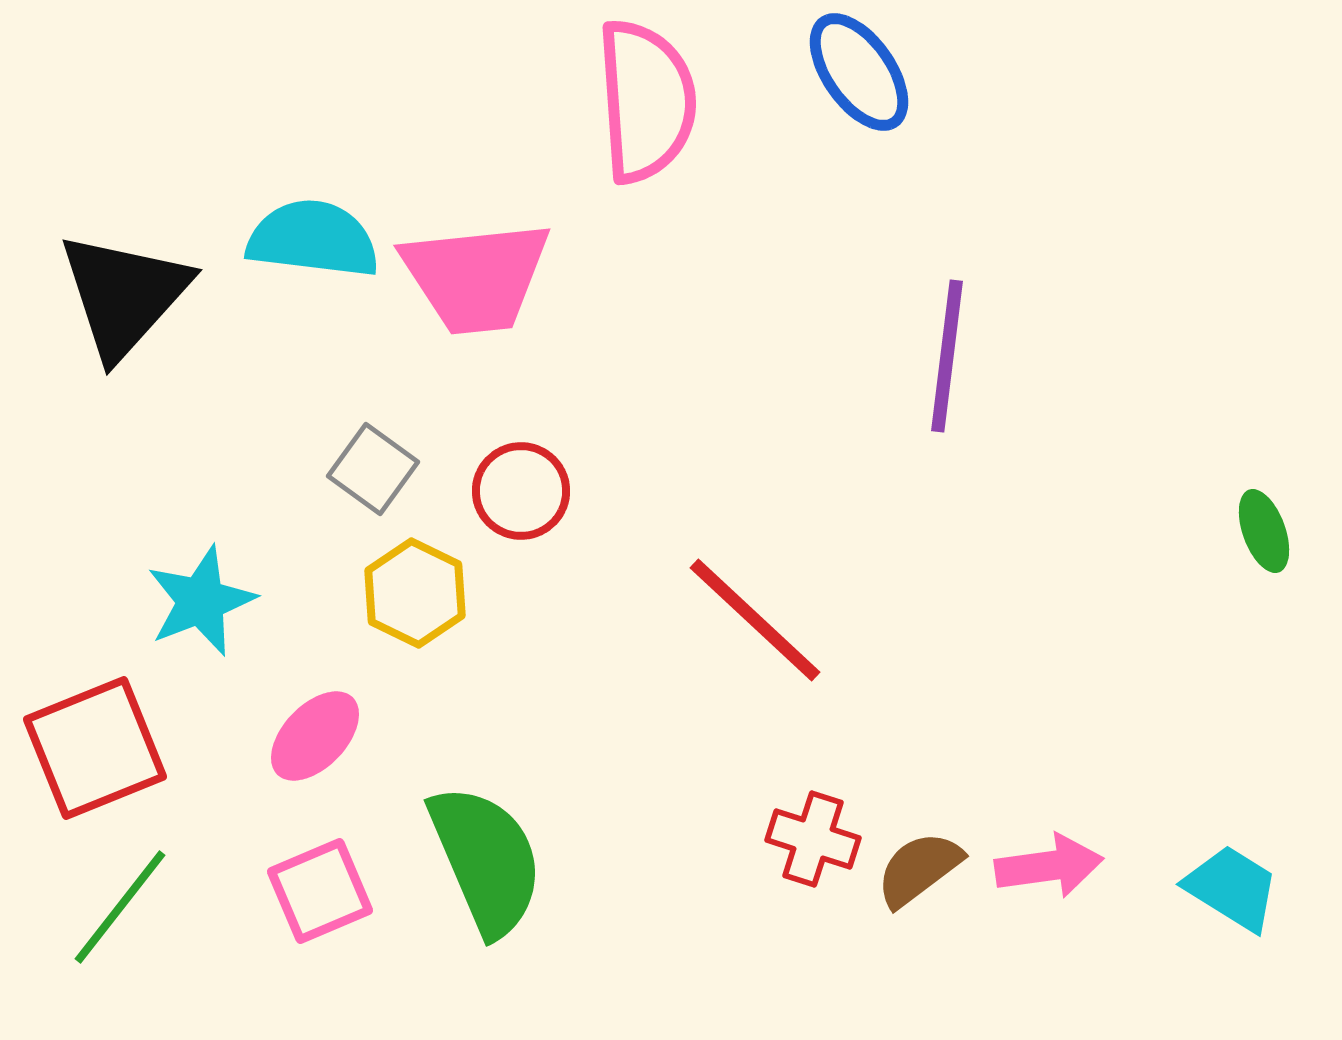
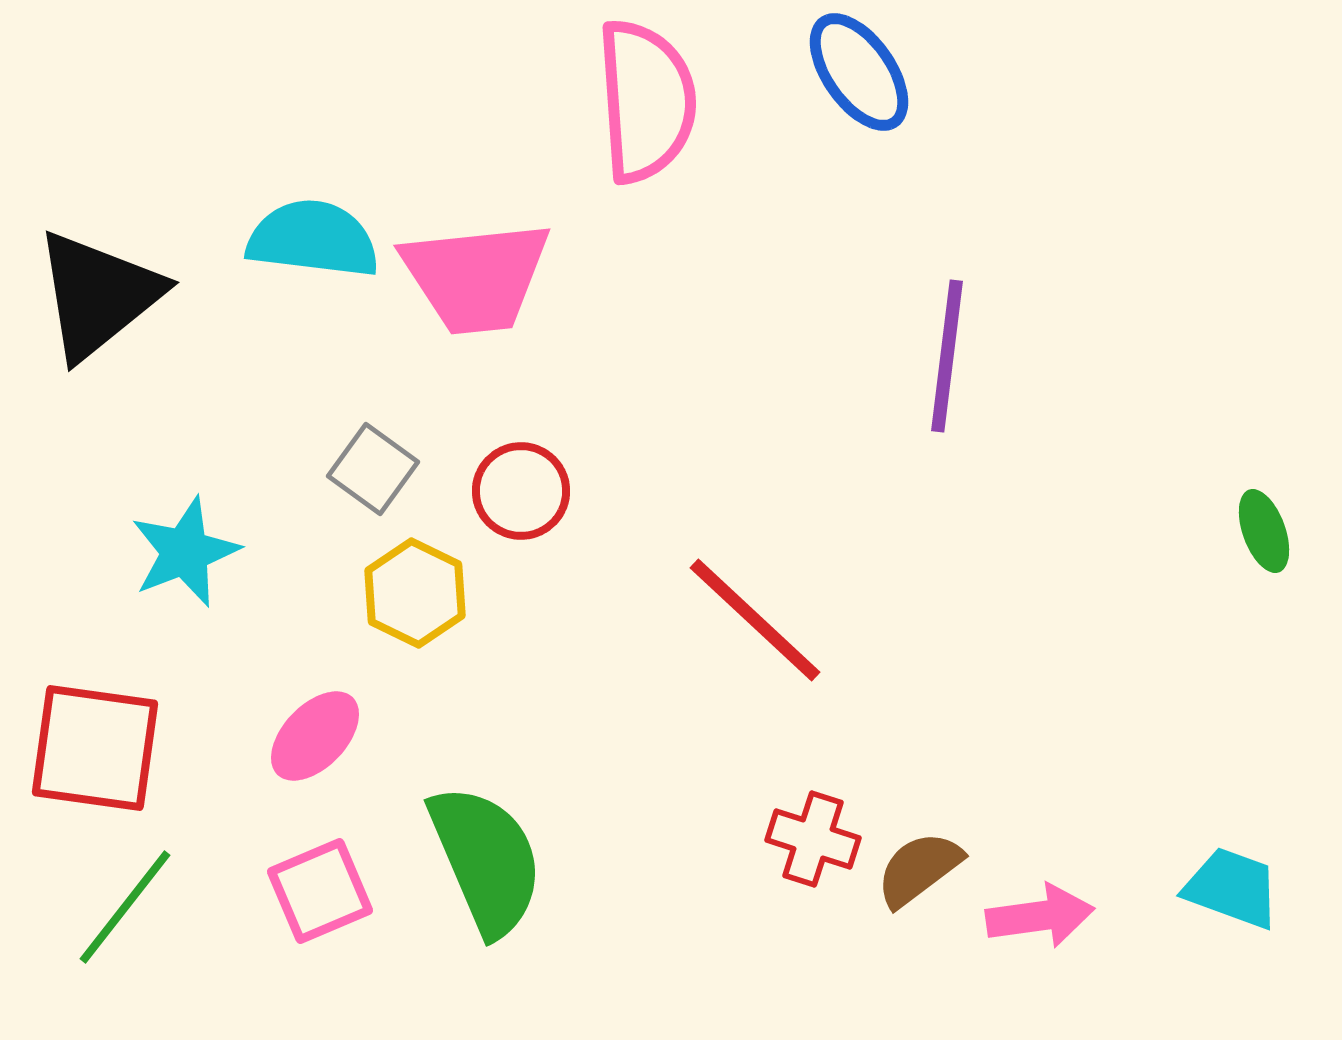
black triangle: moved 26 px left; rotated 9 degrees clockwise
cyan star: moved 16 px left, 49 px up
red square: rotated 30 degrees clockwise
pink arrow: moved 9 px left, 50 px down
cyan trapezoid: rotated 12 degrees counterclockwise
green line: moved 5 px right
